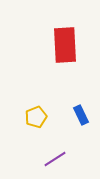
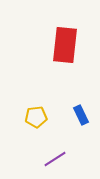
red rectangle: rotated 9 degrees clockwise
yellow pentagon: rotated 15 degrees clockwise
